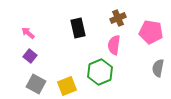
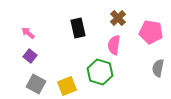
brown cross: rotated 21 degrees counterclockwise
green hexagon: rotated 20 degrees counterclockwise
